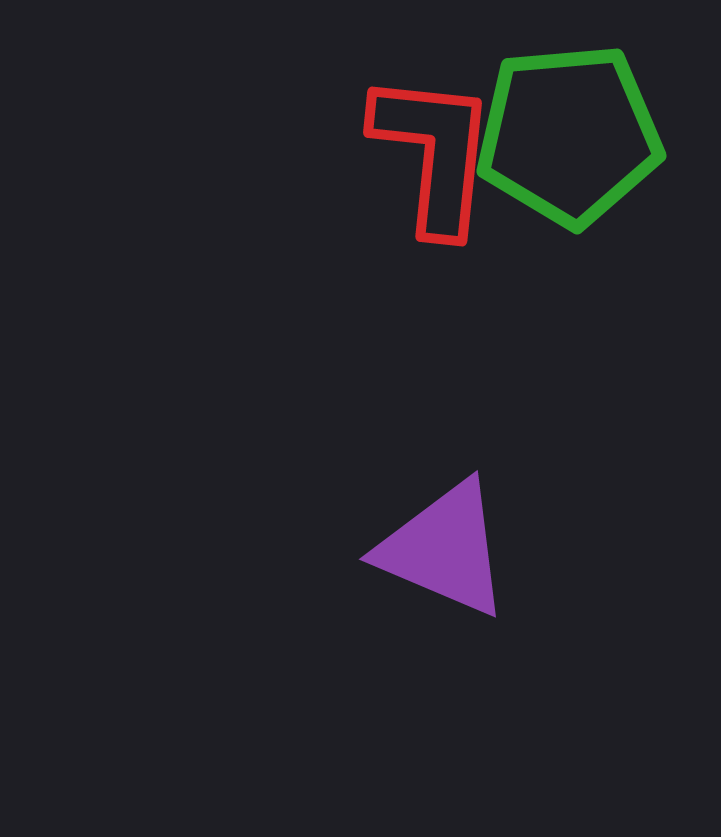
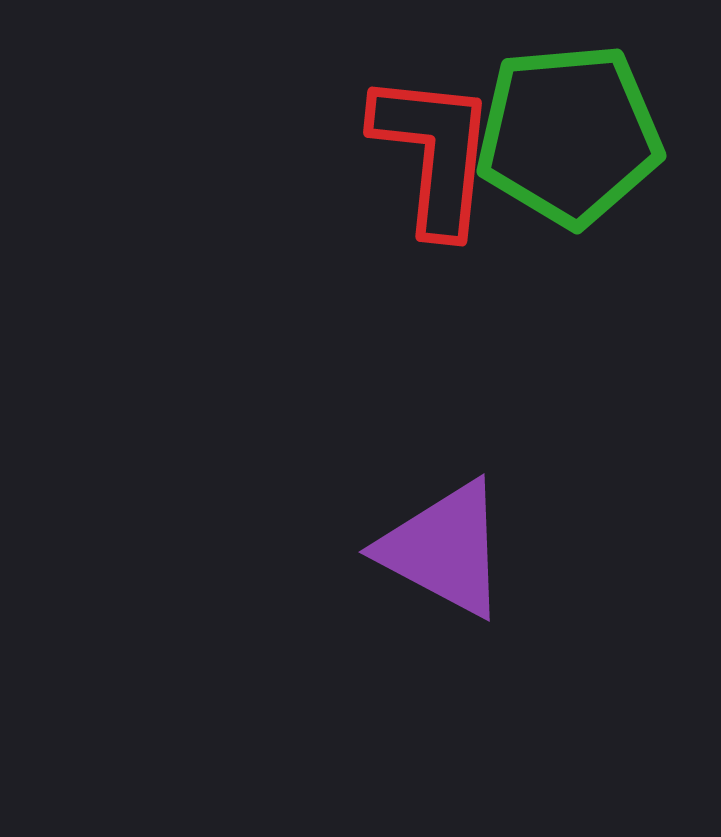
purple triangle: rotated 5 degrees clockwise
